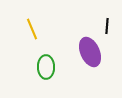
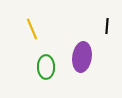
purple ellipse: moved 8 px left, 5 px down; rotated 32 degrees clockwise
